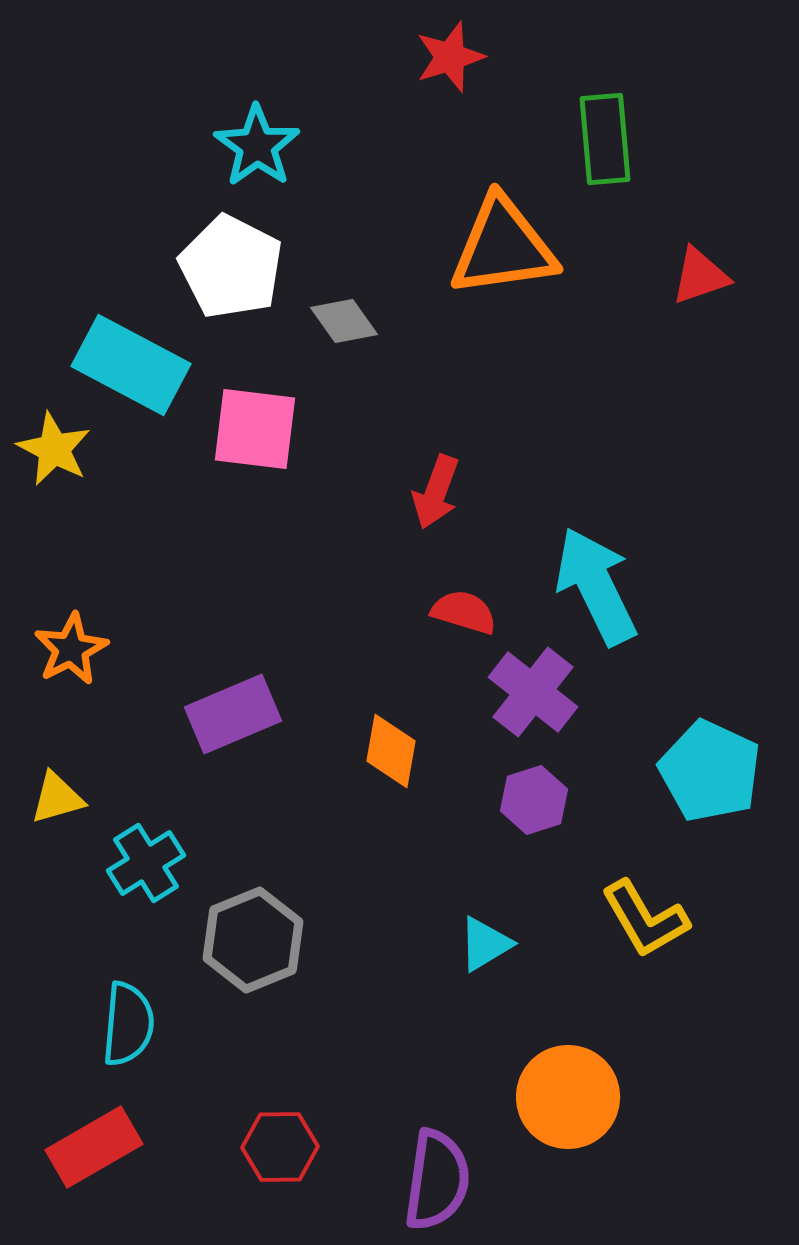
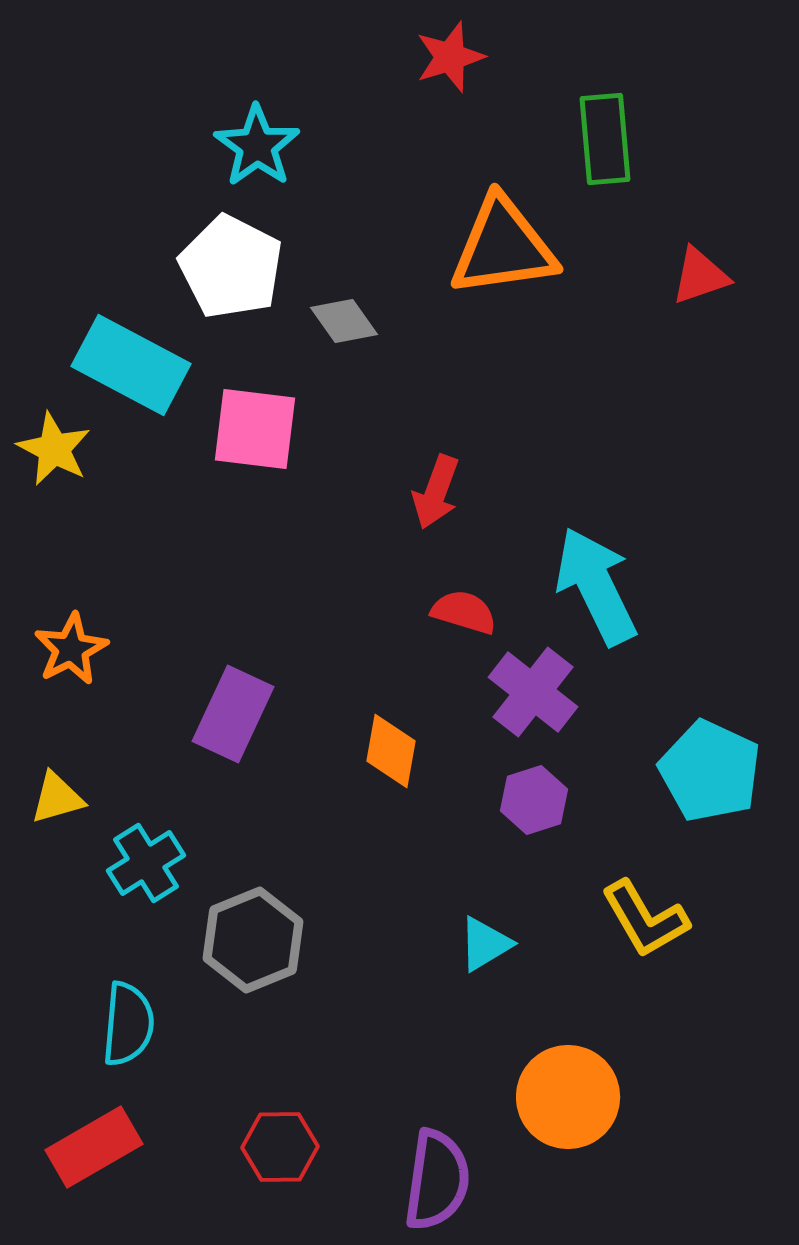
purple rectangle: rotated 42 degrees counterclockwise
